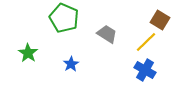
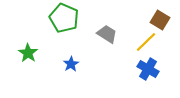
blue cross: moved 3 px right, 1 px up
